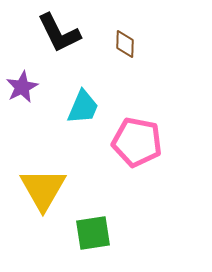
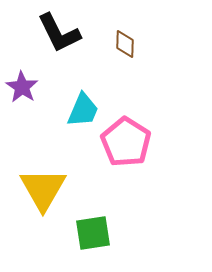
purple star: rotated 12 degrees counterclockwise
cyan trapezoid: moved 3 px down
pink pentagon: moved 11 px left; rotated 21 degrees clockwise
